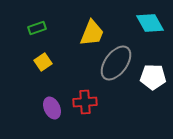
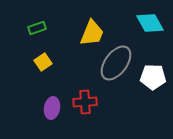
purple ellipse: rotated 35 degrees clockwise
